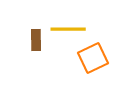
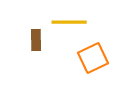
yellow line: moved 1 px right, 7 px up
